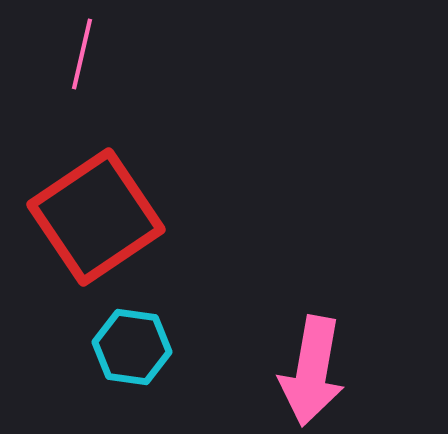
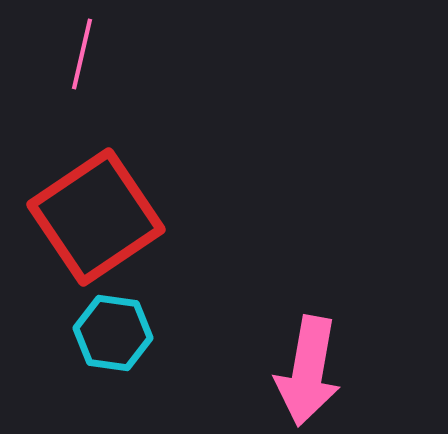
cyan hexagon: moved 19 px left, 14 px up
pink arrow: moved 4 px left
